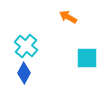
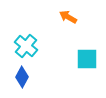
cyan square: moved 1 px down
blue diamond: moved 2 px left, 4 px down
